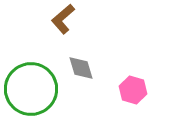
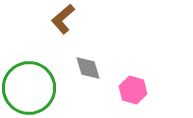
gray diamond: moved 7 px right
green circle: moved 2 px left, 1 px up
